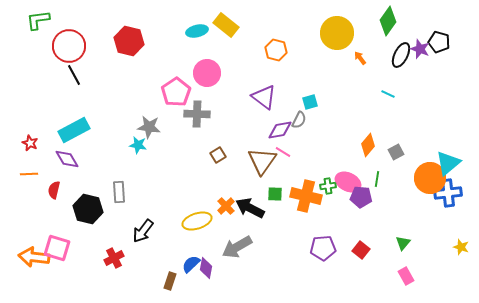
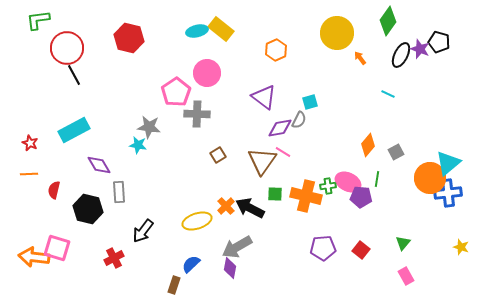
yellow rectangle at (226, 25): moved 5 px left, 4 px down
red hexagon at (129, 41): moved 3 px up
red circle at (69, 46): moved 2 px left, 2 px down
orange hexagon at (276, 50): rotated 20 degrees clockwise
purple diamond at (280, 130): moved 2 px up
purple diamond at (67, 159): moved 32 px right, 6 px down
purple diamond at (206, 268): moved 24 px right
brown rectangle at (170, 281): moved 4 px right, 4 px down
